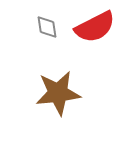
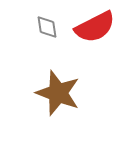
brown star: rotated 27 degrees clockwise
